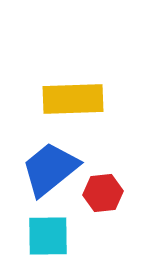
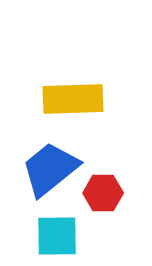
red hexagon: rotated 6 degrees clockwise
cyan square: moved 9 px right
